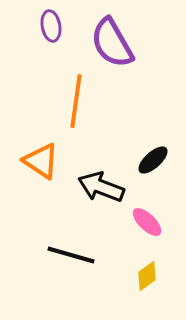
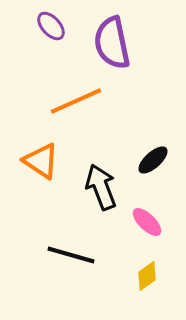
purple ellipse: rotated 32 degrees counterclockwise
purple semicircle: rotated 18 degrees clockwise
orange line: rotated 58 degrees clockwise
black arrow: rotated 48 degrees clockwise
